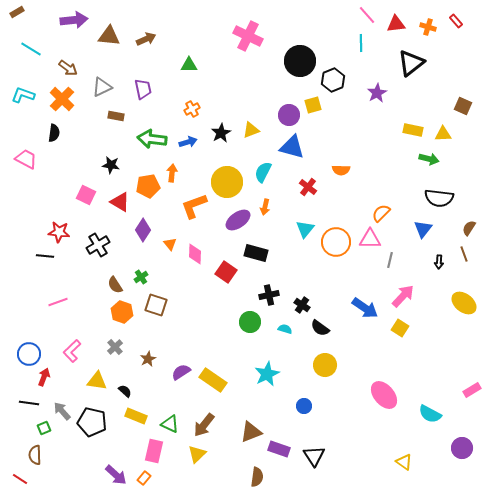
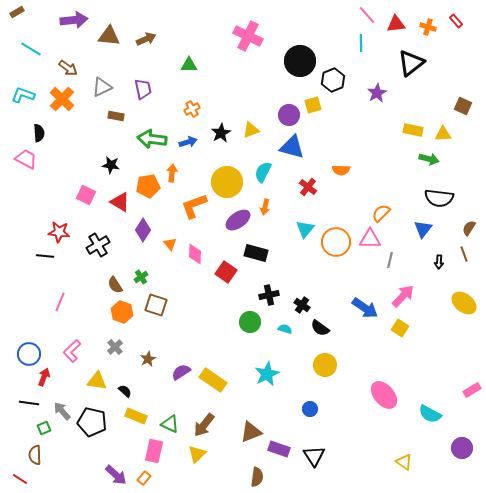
black semicircle at (54, 133): moved 15 px left; rotated 12 degrees counterclockwise
pink line at (58, 302): moved 2 px right; rotated 48 degrees counterclockwise
blue circle at (304, 406): moved 6 px right, 3 px down
